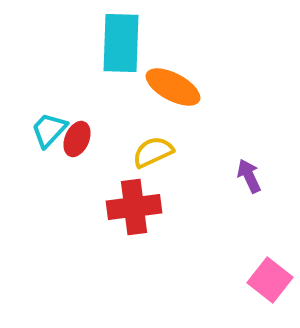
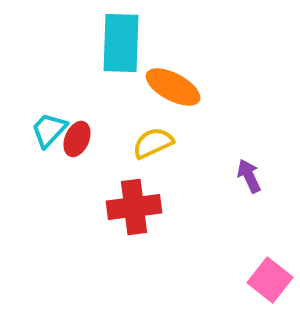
yellow semicircle: moved 9 px up
